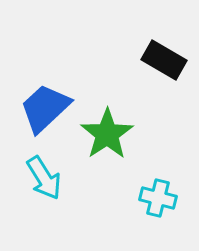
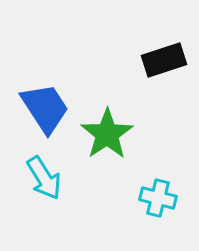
black rectangle: rotated 48 degrees counterclockwise
blue trapezoid: rotated 100 degrees clockwise
